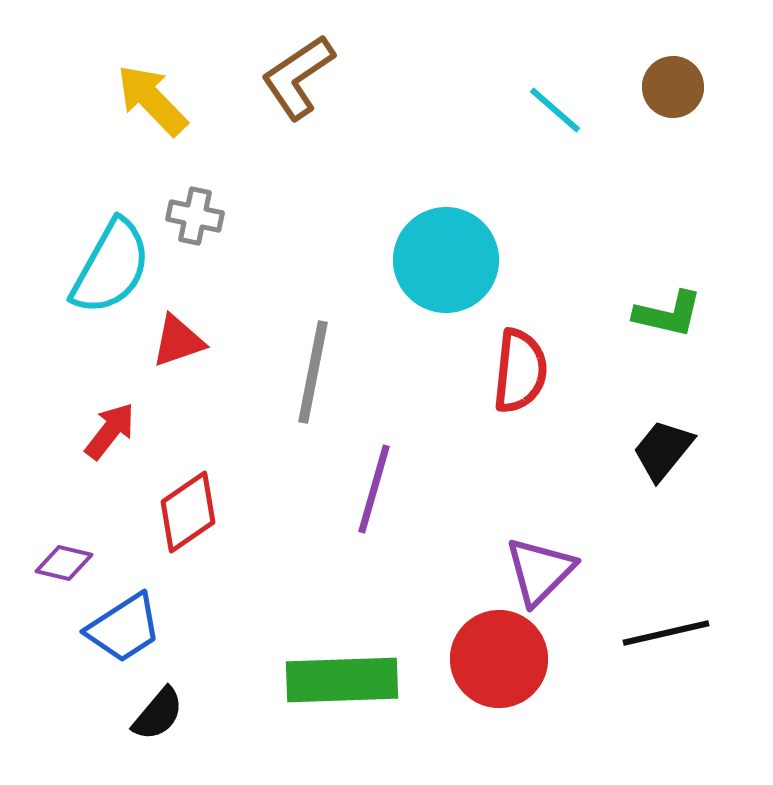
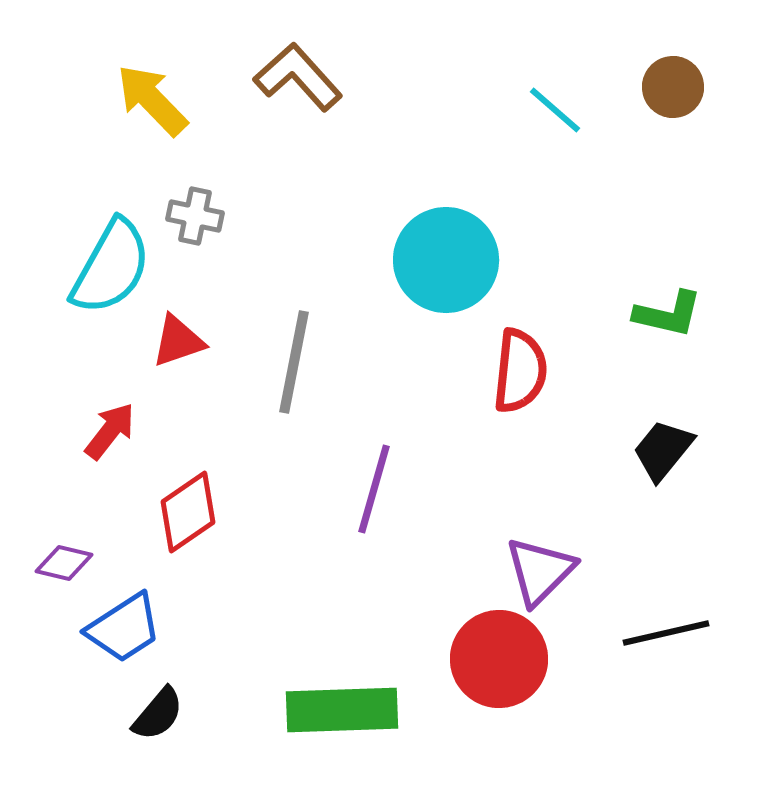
brown L-shape: rotated 82 degrees clockwise
gray line: moved 19 px left, 10 px up
green rectangle: moved 30 px down
